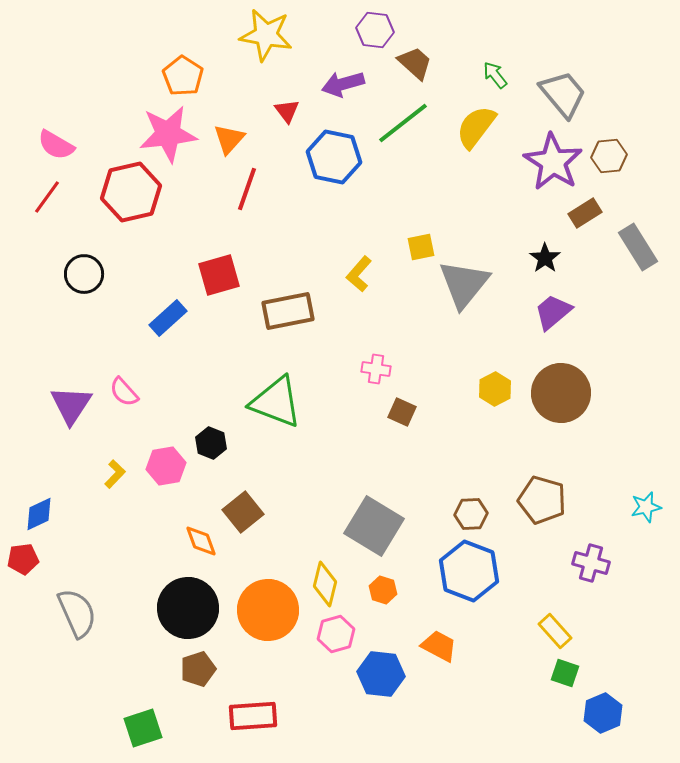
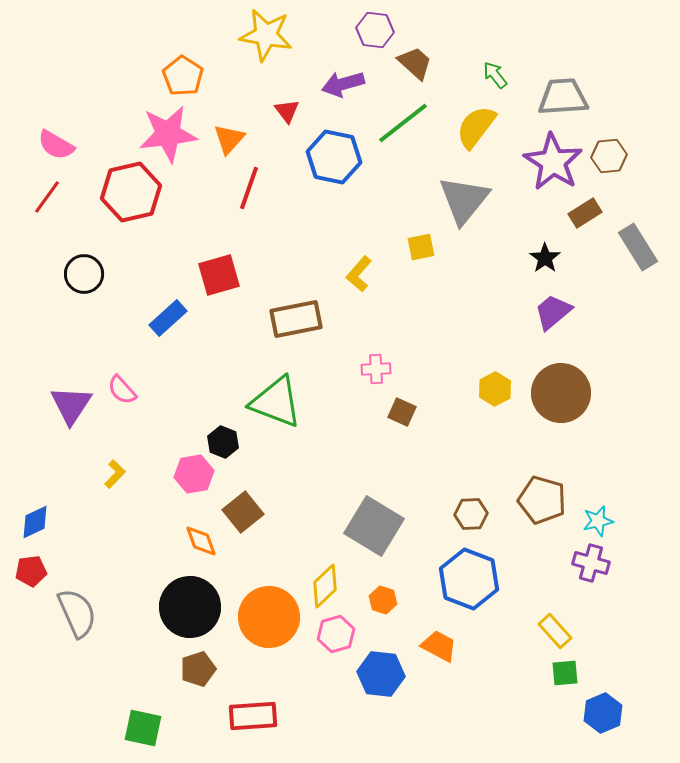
gray trapezoid at (563, 94): moved 3 px down; rotated 54 degrees counterclockwise
red line at (247, 189): moved 2 px right, 1 px up
gray triangle at (464, 284): moved 84 px up
brown rectangle at (288, 311): moved 8 px right, 8 px down
pink cross at (376, 369): rotated 12 degrees counterclockwise
pink semicircle at (124, 392): moved 2 px left, 2 px up
black hexagon at (211, 443): moved 12 px right, 1 px up
pink hexagon at (166, 466): moved 28 px right, 8 px down
cyan star at (646, 507): moved 48 px left, 14 px down
blue diamond at (39, 514): moved 4 px left, 8 px down
red pentagon at (23, 559): moved 8 px right, 12 px down
blue hexagon at (469, 571): moved 8 px down
yellow diamond at (325, 584): moved 2 px down; rotated 33 degrees clockwise
orange hexagon at (383, 590): moved 10 px down
black circle at (188, 608): moved 2 px right, 1 px up
orange circle at (268, 610): moved 1 px right, 7 px down
green square at (565, 673): rotated 24 degrees counterclockwise
green square at (143, 728): rotated 30 degrees clockwise
